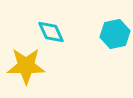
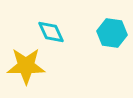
cyan hexagon: moved 3 px left, 1 px up; rotated 20 degrees clockwise
